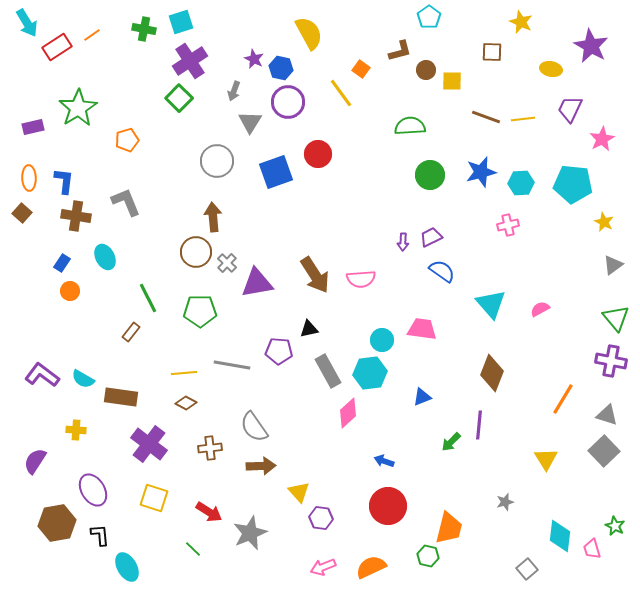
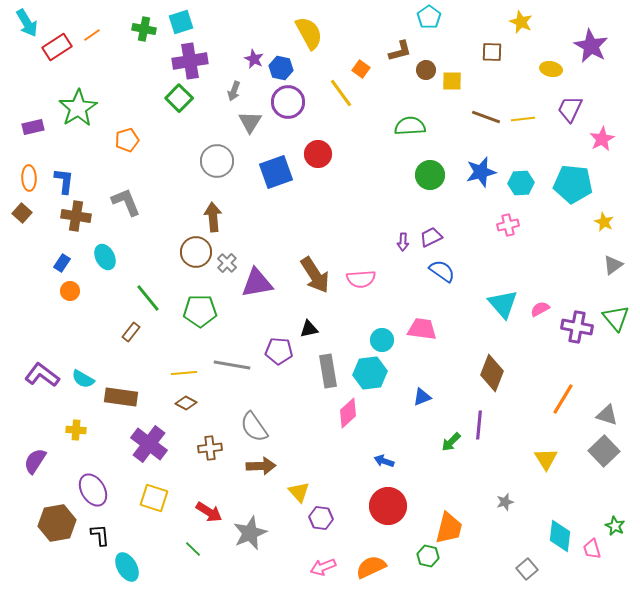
purple cross at (190, 61): rotated 24 degrees clockwise
green line at (148, 298): rotated 12 degrees counterclockwise
cyan triangle at (491, 304): moved 12 px right
purple cross at (611, 361): moved 34 px left, 34 px up
gray rectangle at (328, 371): rotated 20 degrees clockwise
